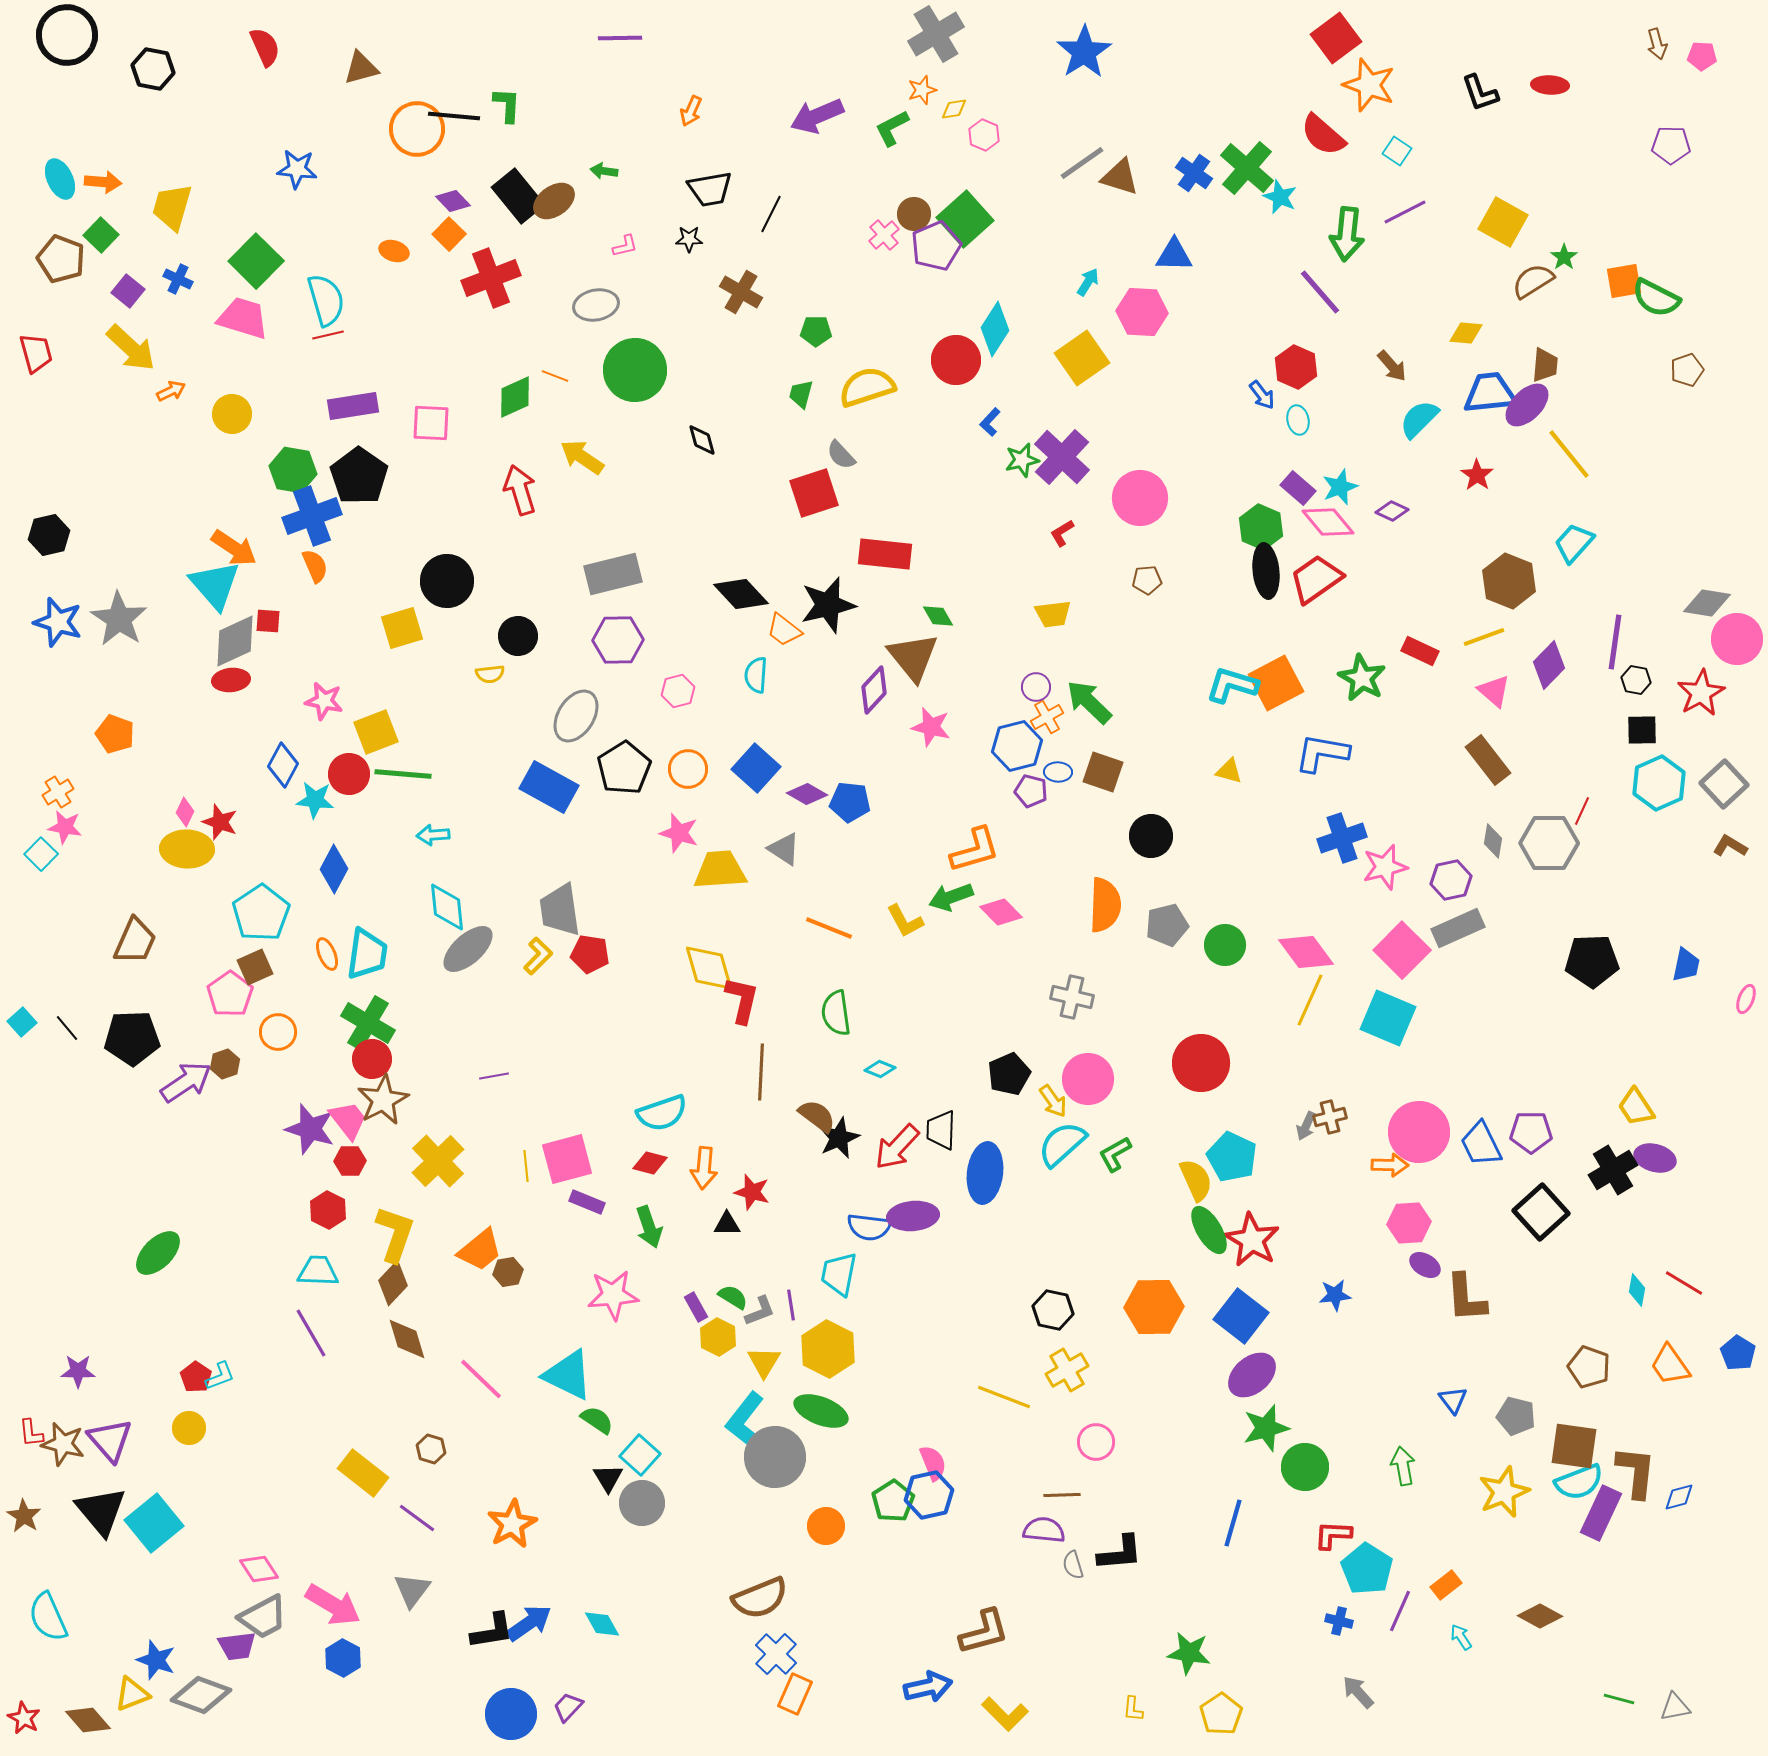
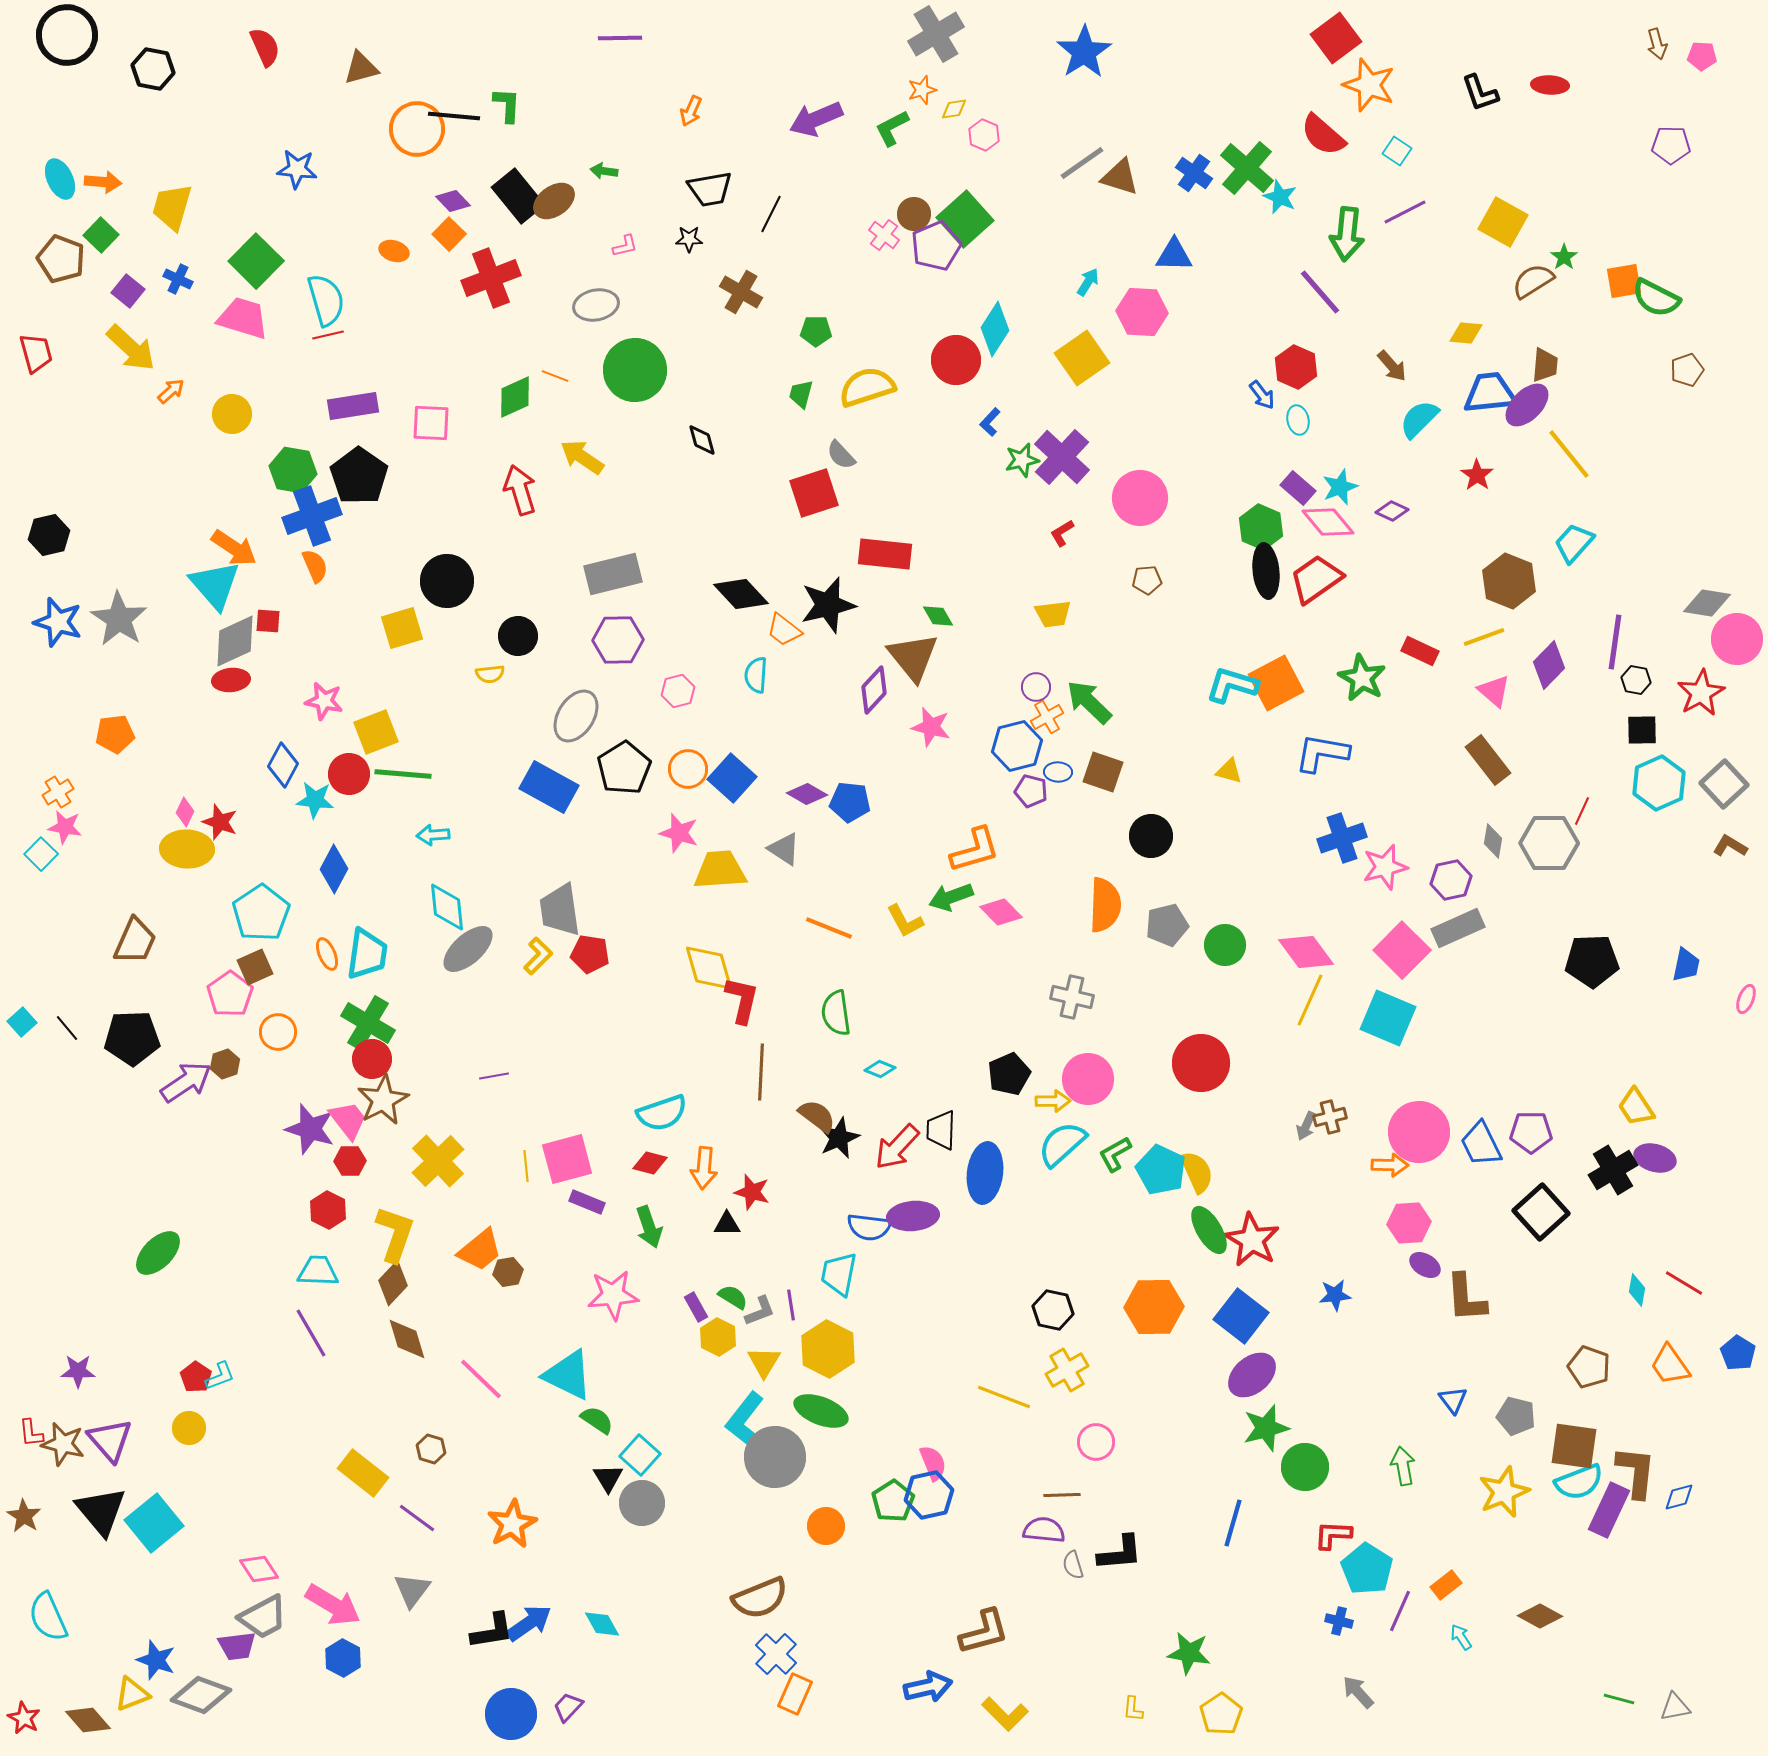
purple arrow at (817, 116): moved 1 px left, 3 px down
pink cross at (884, 235): rotated 12 degrees counterclockwise
orange arrow at (171, 391): rotated 16 degrees counterclockwise
orange pentagon at (115, 734): rotated 27 degrees counterclockwise
blue square at (756, 768): moved 24 px left, 10 px down
yellow arrow at (1053, 1101): rotated 56 degrees counterclockwise
cyan pentagon at (1232, 1157): moved 71 px left, 13 px down
yellow semicircle at (1196, 1180): moved 1 px right, 8 px up
purple rectangle at (1601, 1513): moved 8 px right, 3 px up
